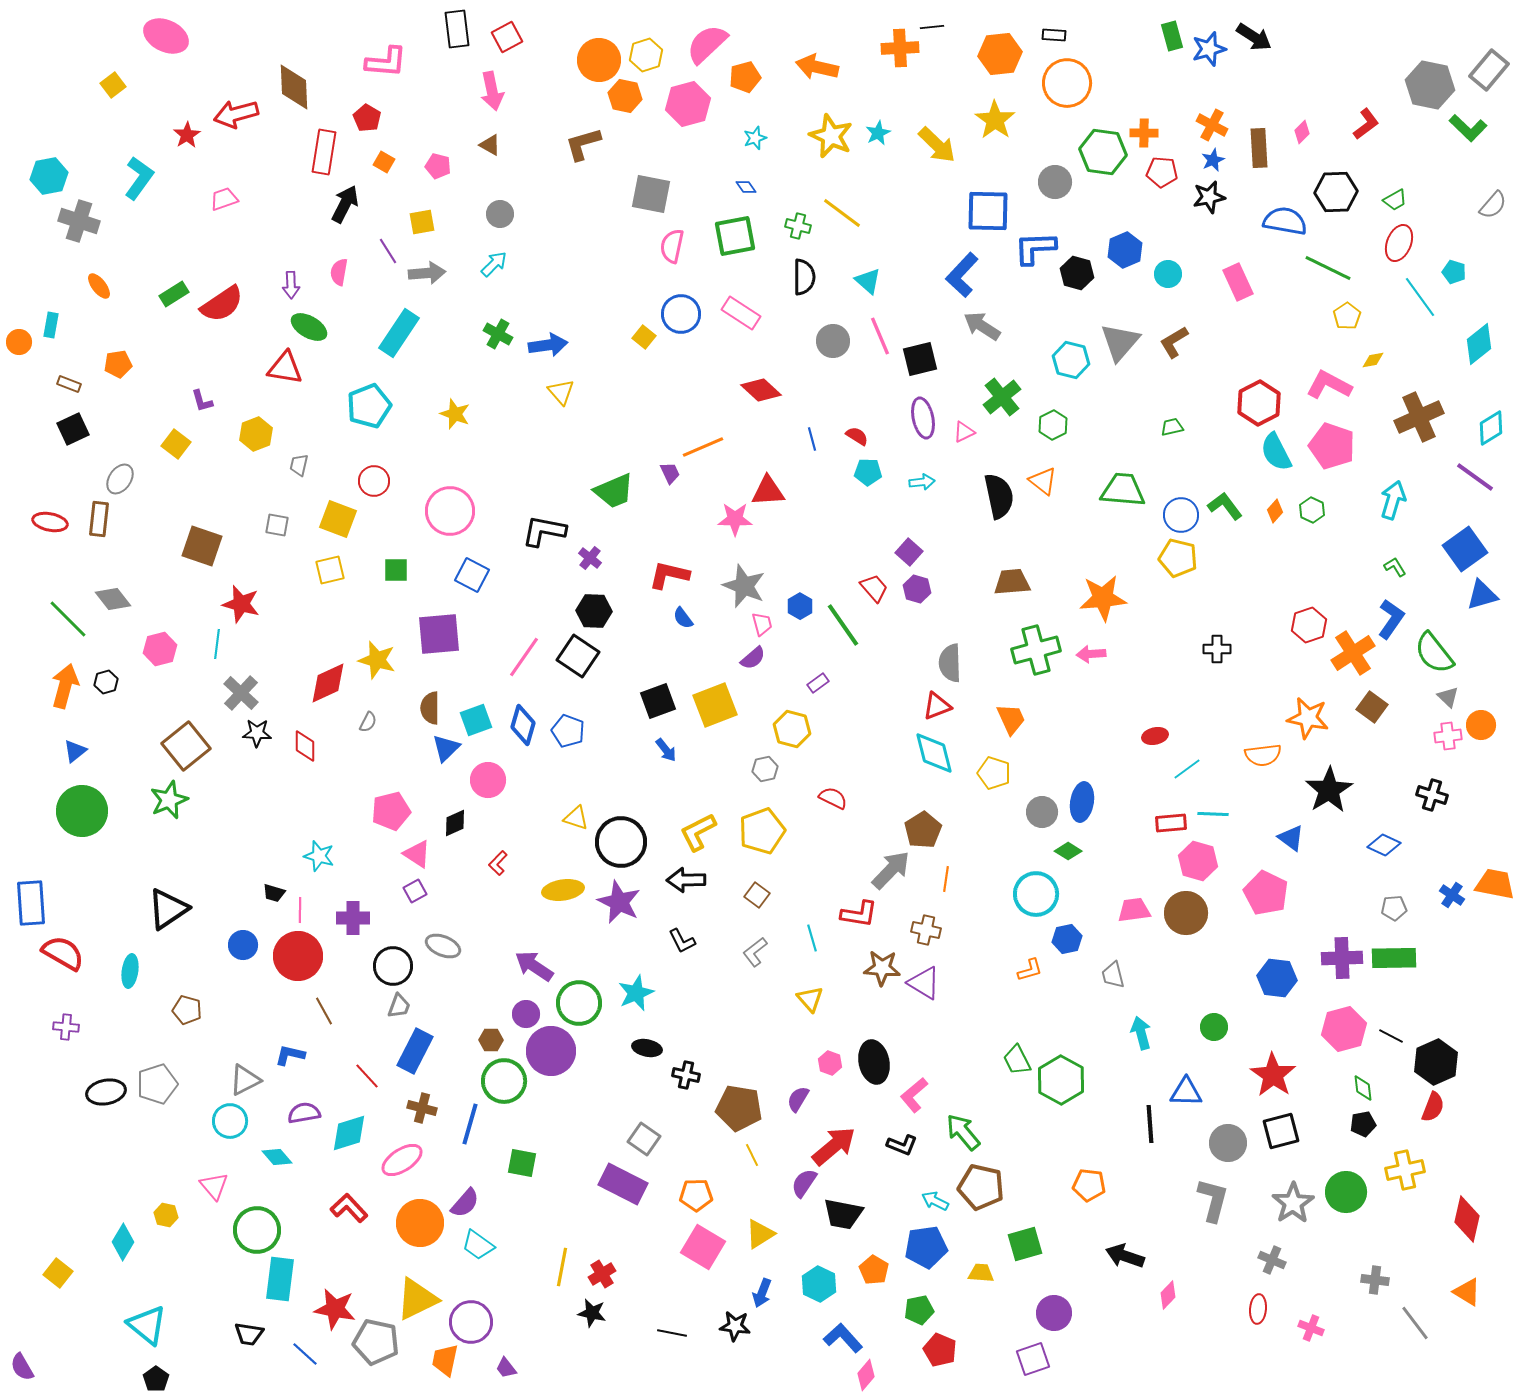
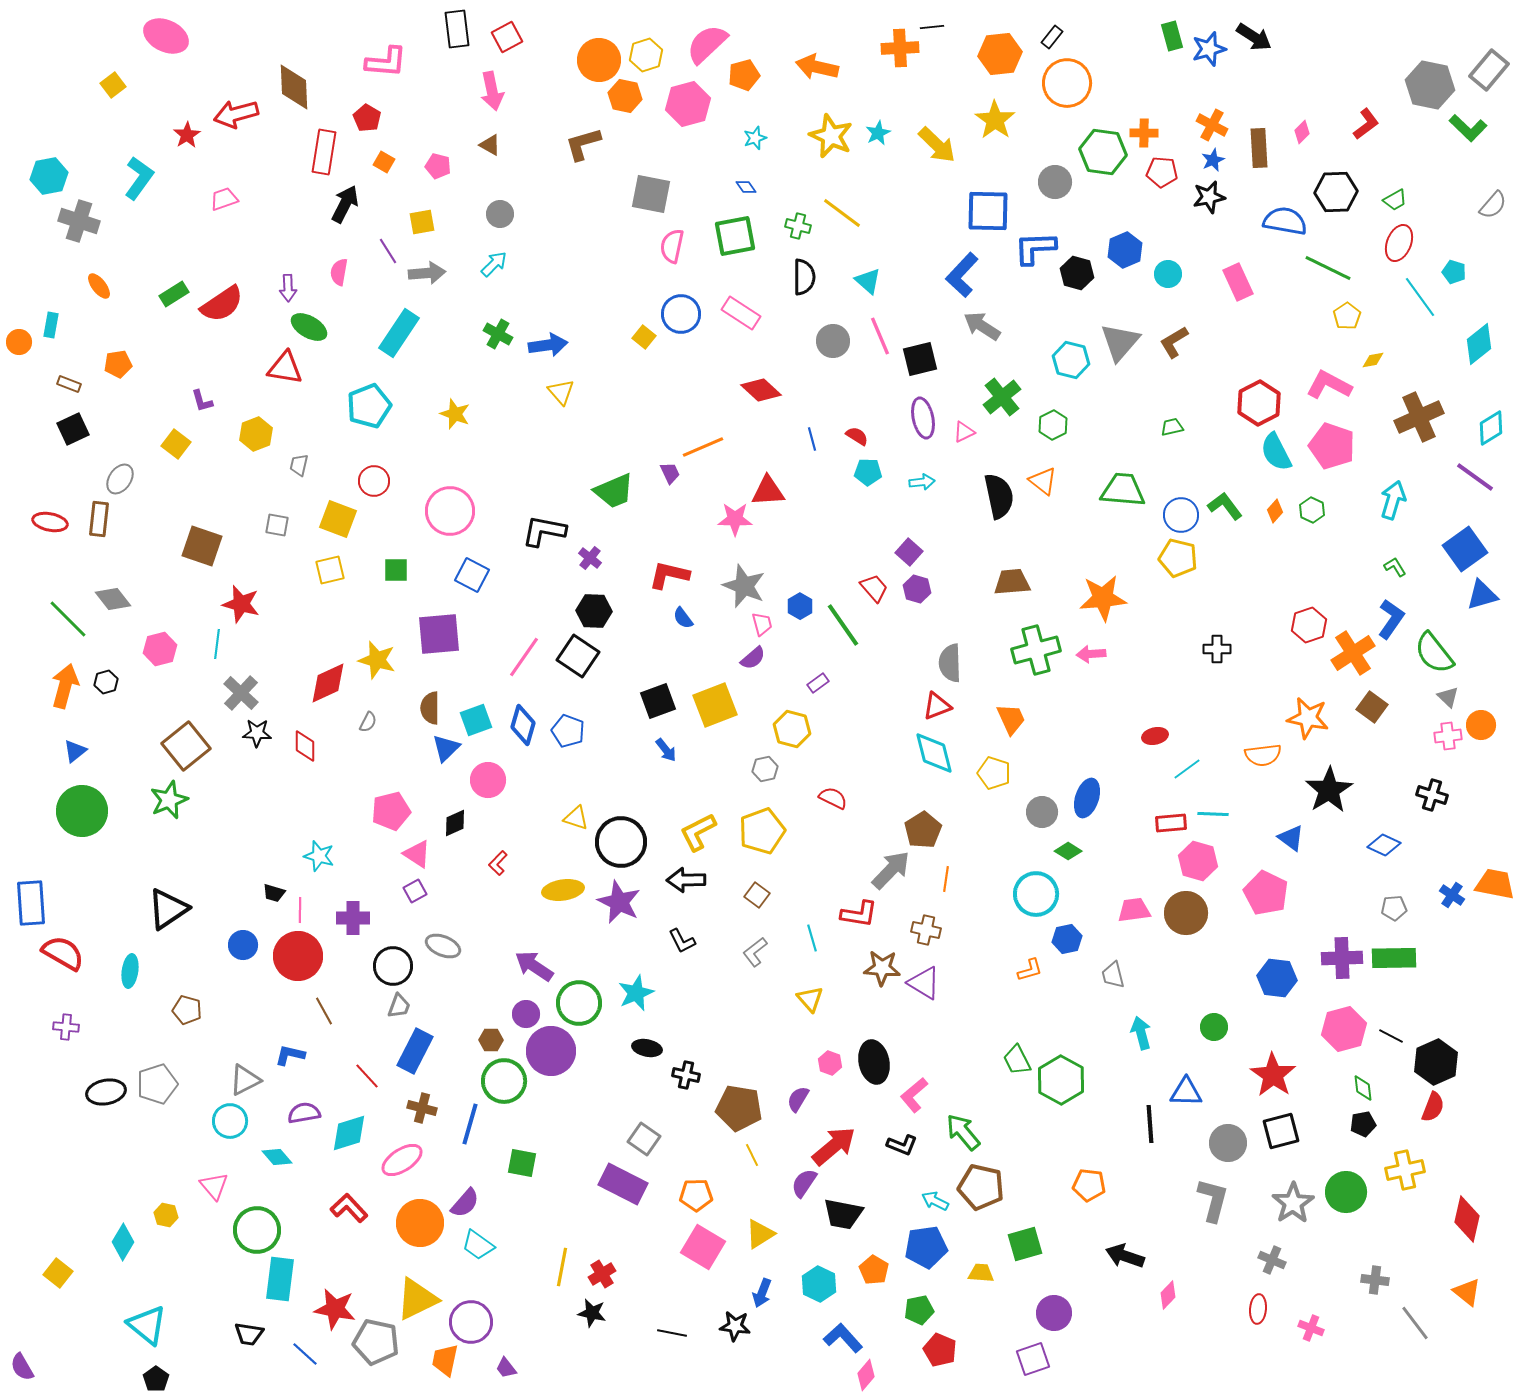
black rectangle at (1054, 35): moved 2 px left, 2 px down; rotated 55 degrees counterclockwise
orange pentagon at (745, 77): moved 1 px left, 2 px up
purple arrow at (291, 285): moved 3 px left, 3 px down
blue ellipse at (1082, 802): moved 5 px right, 4 px up; rotated 9 degrees clockwise
orange triangle at (1467, 1292): rotated 8 degrees clockwise
